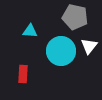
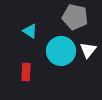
cyan triangle: rotated 28 degrees clockwise
white triangle: moved 1 px left, 4 px down
red rectangle: moved 3 px right, 2 px up
